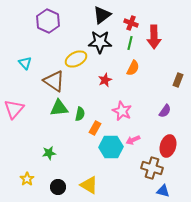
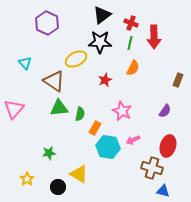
purple hexagon: moved 1 px left, 2 px down
cyan hexagon: moved 3 px left; rotated 10 degrees clockwise
yellow triangle: moved 10 px left, 11 px up
